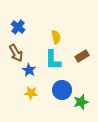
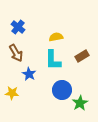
yellow semicircle: rotated 88 degrees counterclockwise
blue star: moved 4 px down
yellow star: moved 19 px left
green star: moved 1 px left, 1 px down; rotated 14 degrees counterclockwise
